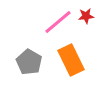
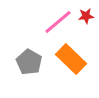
orange rectangle: moved 1 px up; rotated 20 degrees counterclockwise
